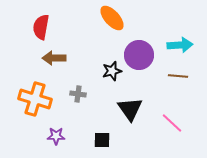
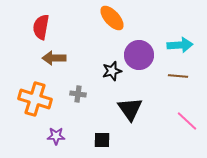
pink line: moved 15 px right, 2 px up
